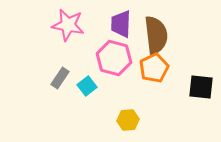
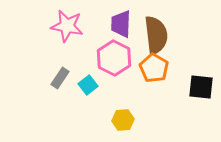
pink star: moved 1 px left, 1 px down
pink hexagon: rotated 12 degrees clockwise
orange pentagon: rotated 16 degrees counterclockwise
cyan square: moved 1 px right, 1 px up
yellow hexagon: moved 5 px left
